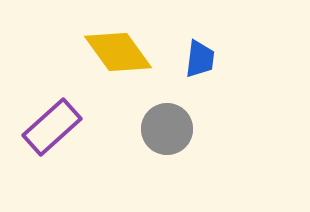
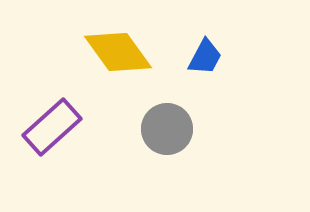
blue trapezoid: moved 5 px right, 2 px up; rotated 21 degrees clockwise
